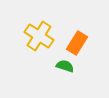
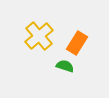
yellow cross: rotated 16 degrees clockwise
